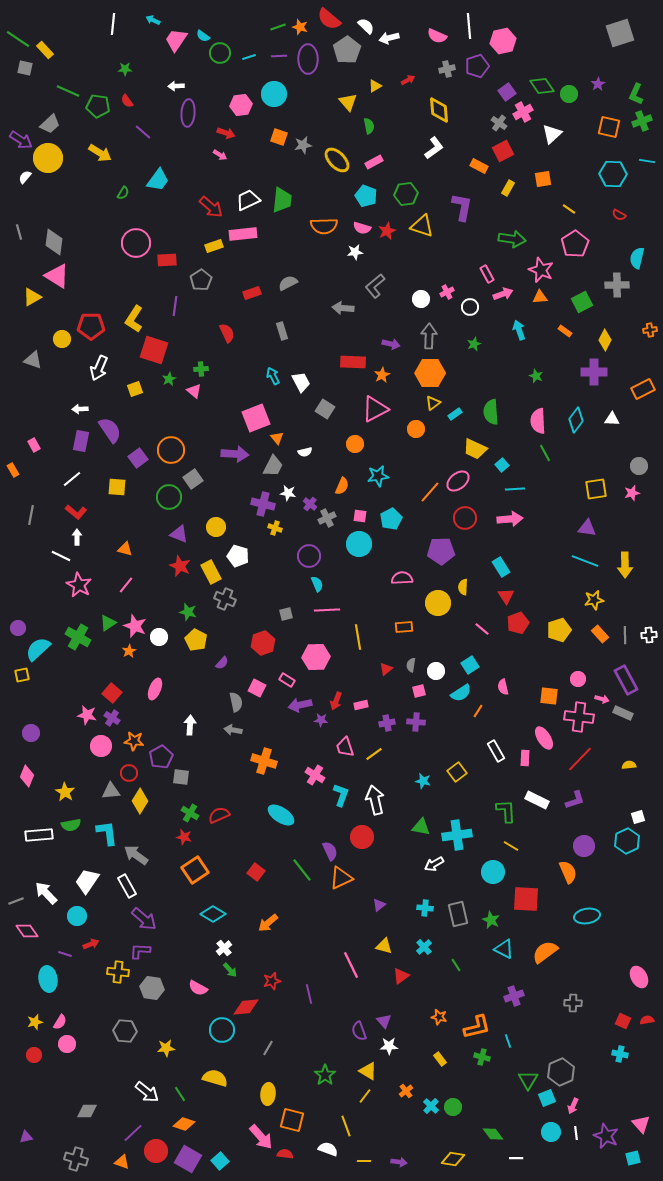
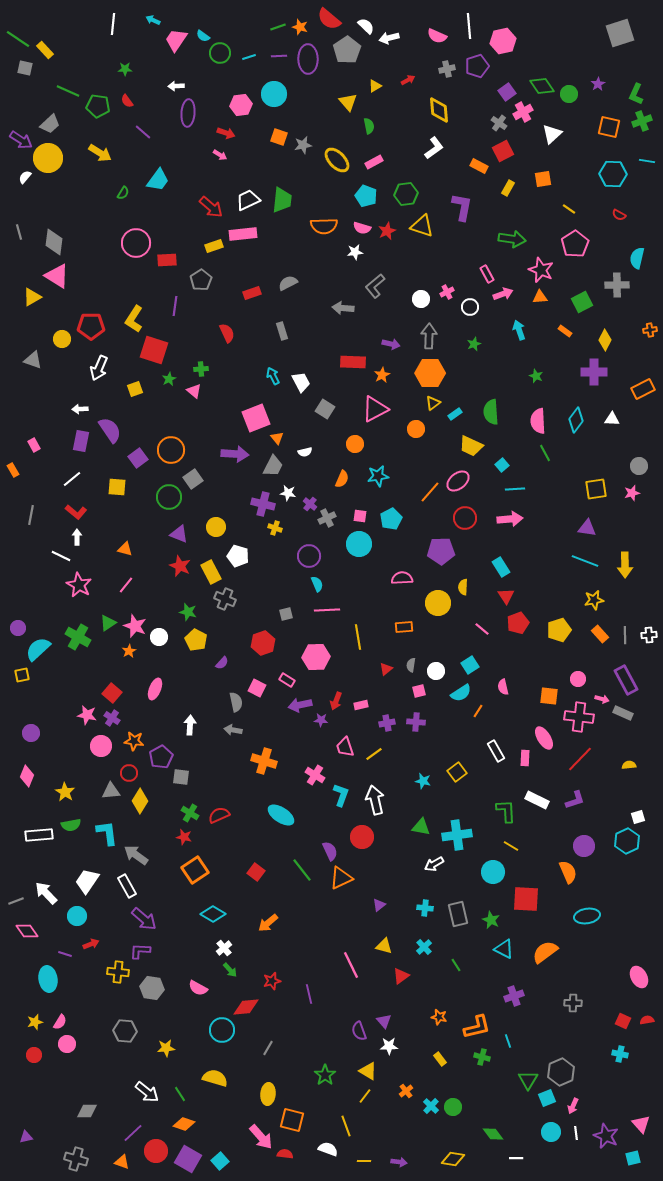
yellow trapezoid at (475, 449): moved 4 px left, 3 px up
orange semicircle at (342, 486): moved 7 px up
